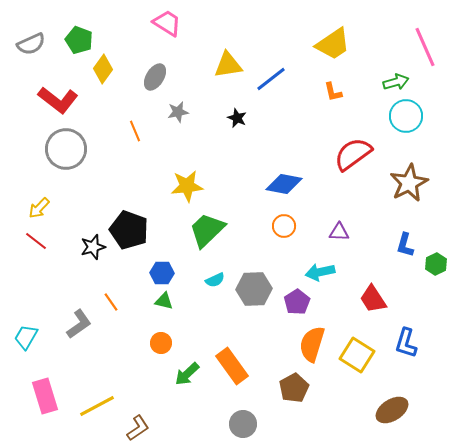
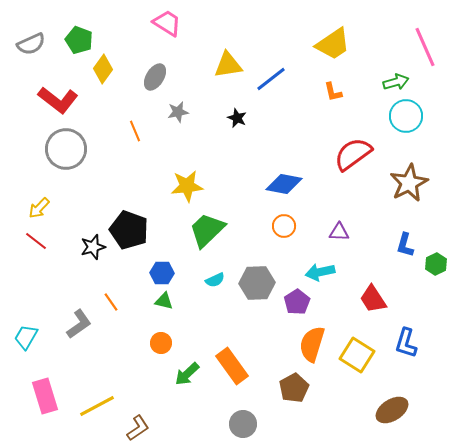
gray hexagon at (254, 289): moved 3 px right, 6 px up
